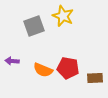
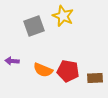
red pentagon: moved 3 px down
